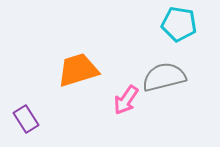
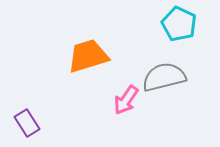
cyan pentagon: rotated 16 degrees clockwise
orange trapezoid: moved 10 px right, 14 px up
purple rectangle: moved 1 px right, 4 px down
